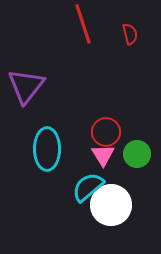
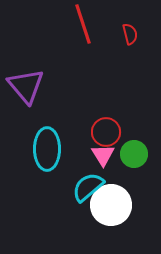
purple triangle: rotated 18 degrees counterclockwise
green circle: moved 3 px left
